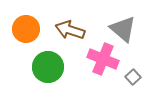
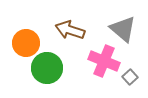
orange circle: moved 14 px down
pink cross: moved 1 px right, 2 px down
green circle: moved 1 px left, 1 px down
gray square: moved 3 px left
